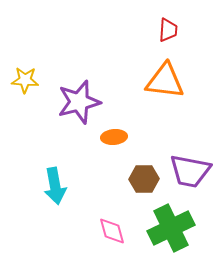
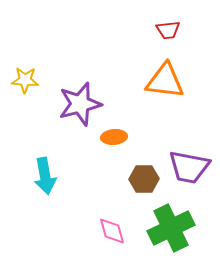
red trapezoid: rotated 80 degrees clockwise
purple star: moved 1 px right, 2 px down
purple trapezoid: moved 1 px left, 4 px up
cyan arrow: moved 10 px left, 10 px up
